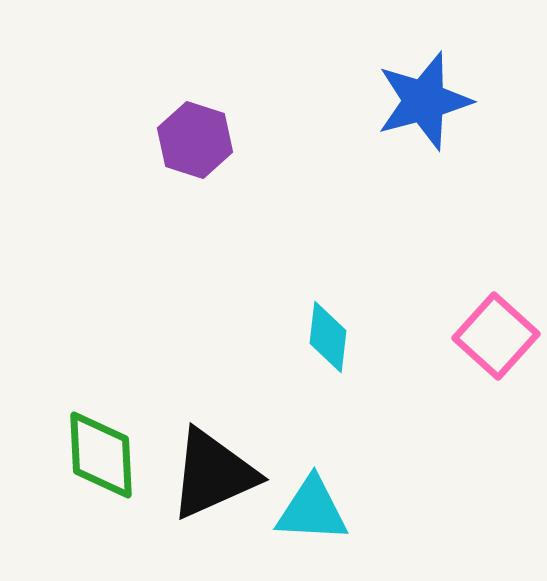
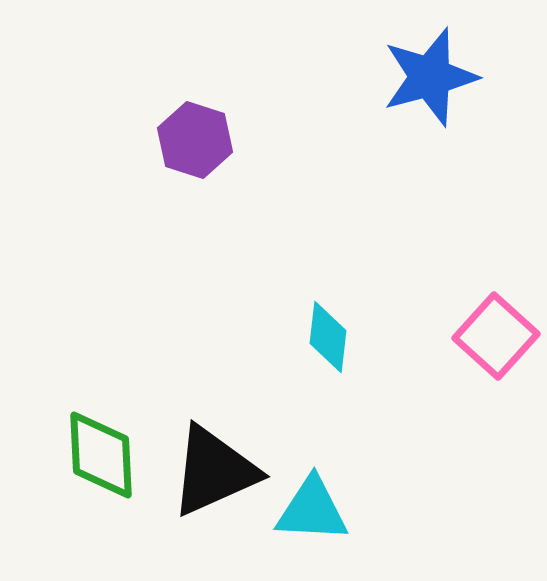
blue star: moved 6 px right, 24 px up
black triangle: moved 1 px right, 3 px up
